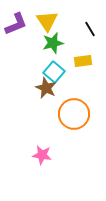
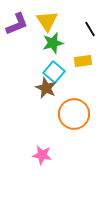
purple L-shape: moved 1 px right
